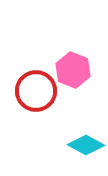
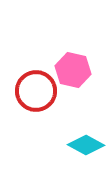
pink hexagon: rotated 8 degrees counterclockwise
